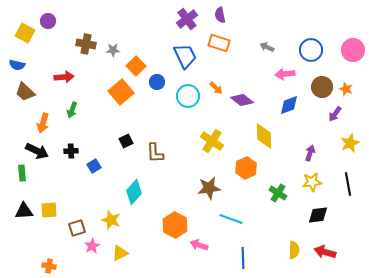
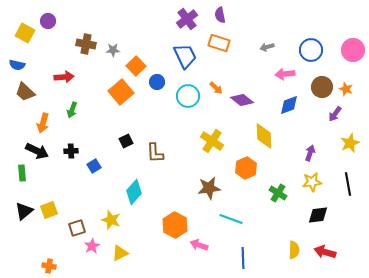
gray arrow at (267, 47): rotated 40 degrees counterclockwise
yellow square at (49, 210): rotated 18 degrees counterclockwise
black triangle at (24, 211): rotated 36 degrees counterclockwise
